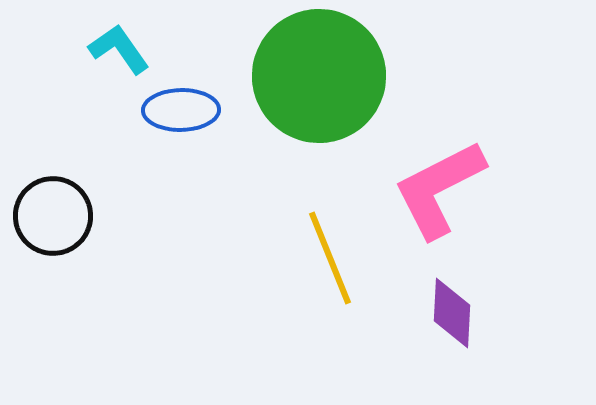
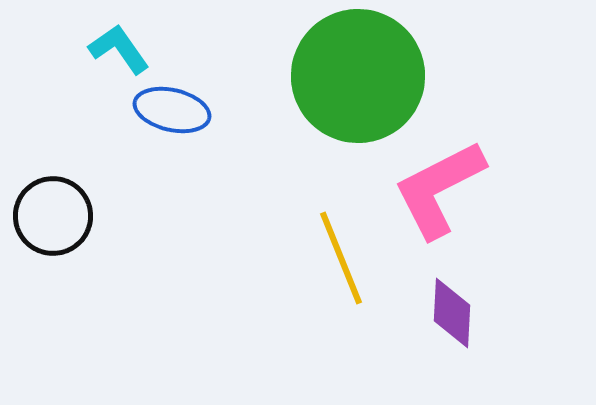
green circle: moved 39 px right
blue ellipse: moved 9 px left; rotated 14 degrees clockwise
yellow line: moved 11 px right
